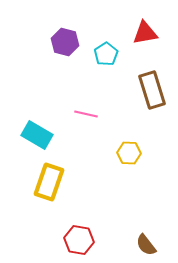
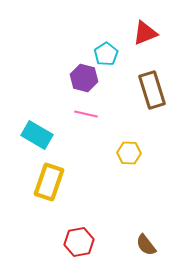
red triangle: rotated 12 degrees counterclockwise
purple hexagon: moved 19 px right, 36 px down
red hexagon: moved 2 px down; rotated 20 degrees counterclockwise
